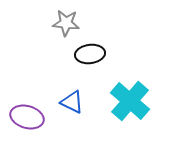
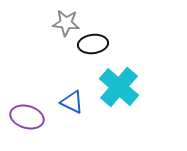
black ellipse: moved 3 px right, 10 px up
cyan cross: moved 11 px left, 14 px up
